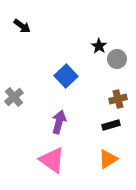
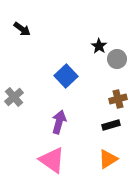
black arrow: moved 3 px down
